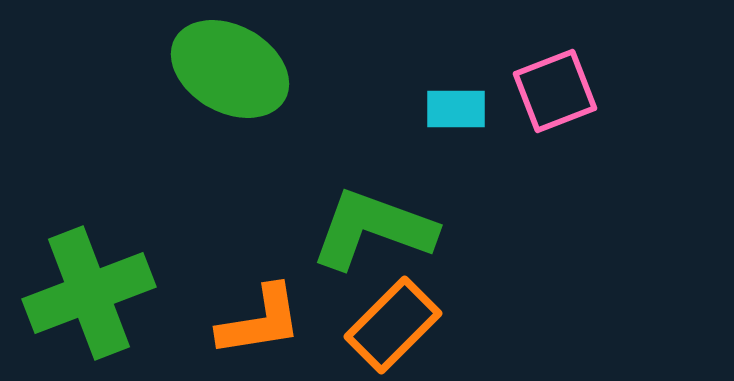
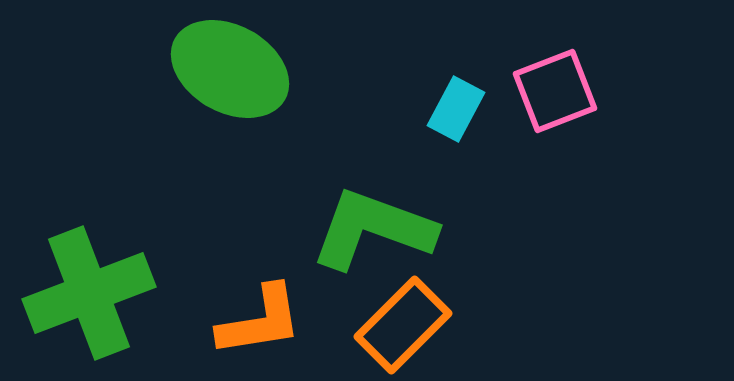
cyan rectangle: rotated 62 degrees counterclockwise
orange rectangle: moved 10 px right
